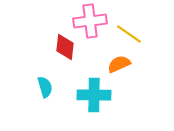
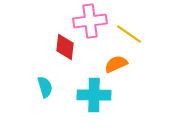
orange semicircle: moved 3 px left
